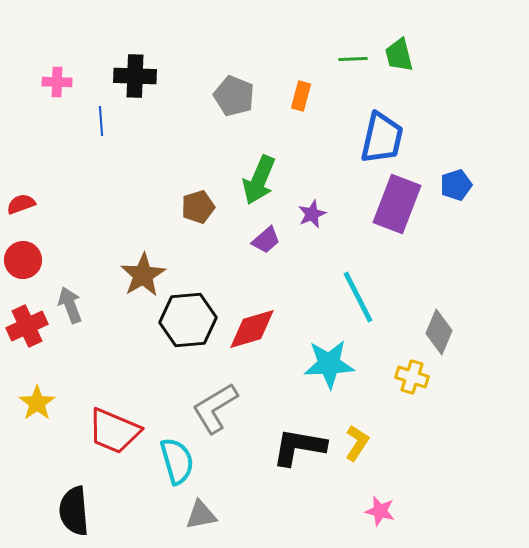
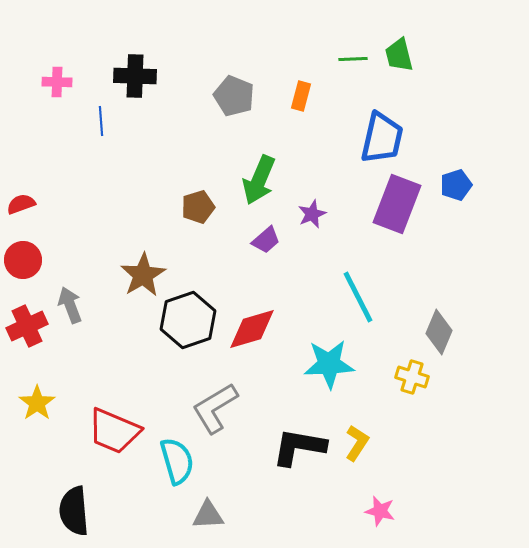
black hexagon: rotated 14 degrees counterclockwise
gray triangle: moved 7 px right; rotated 8 degrees clockwise
